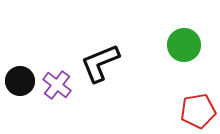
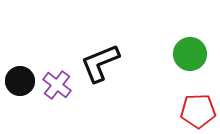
green circle: moved 6 px right, 9 px down
red pentagon: rotated 8 degrees clockwise
